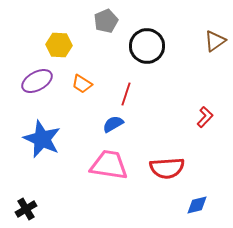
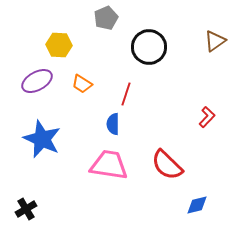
gray pentagon: moved 3 px up
black circle: moved 2 px right, 1 px down
red L-shape: moved 2 px right
blue semicircle: rotated 60 degrees counterclockwise
red semicircle: moved 3 px up; rotated 48 degrees clockwise
